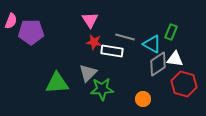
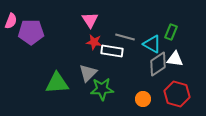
red hexagon: moved 7 px left, 10 px down
